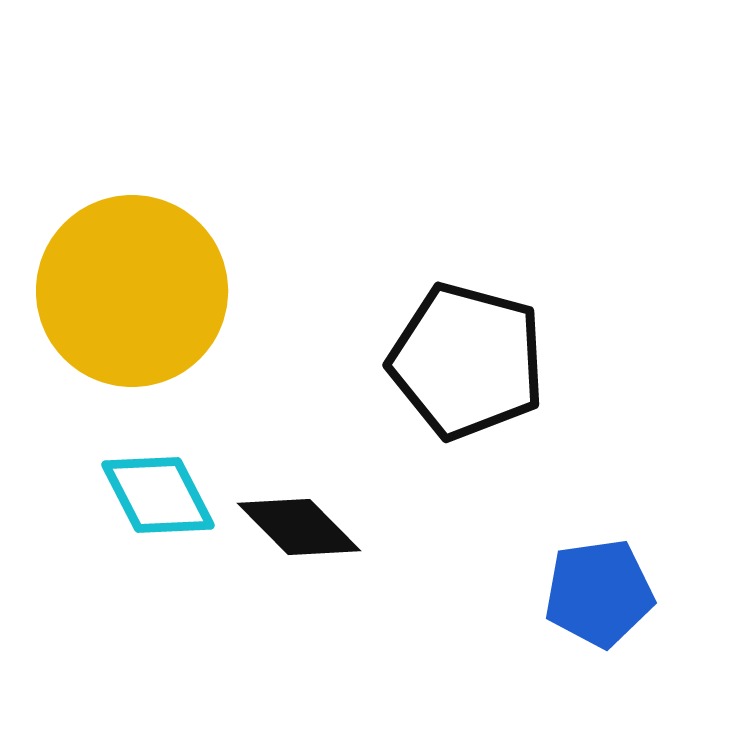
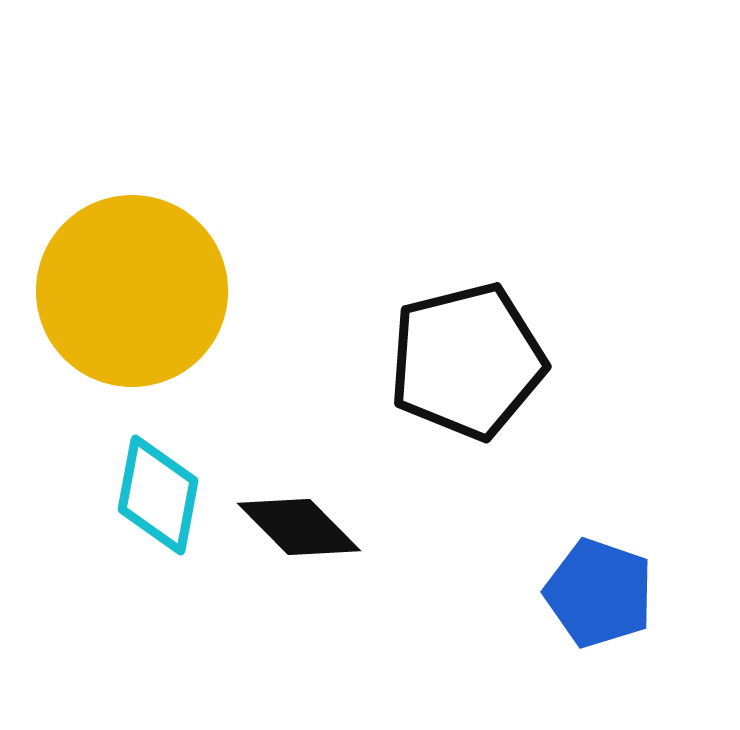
black pentagon: rotated 29 degrees counterclockwise
cyan diamond: rotated 38 degrees clockwise
blue pentagon: rotated 27 degrees clockwise
